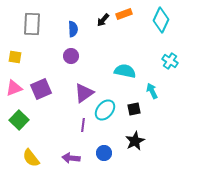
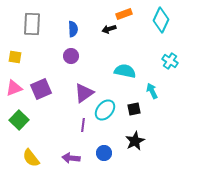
black arrow: moved 6 px right, 9 px down; rotated 32 degrees clockwise
